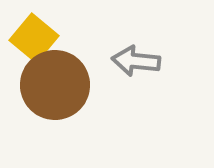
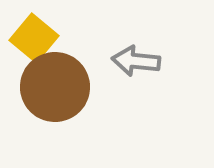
brown circle: moved 2 px down
